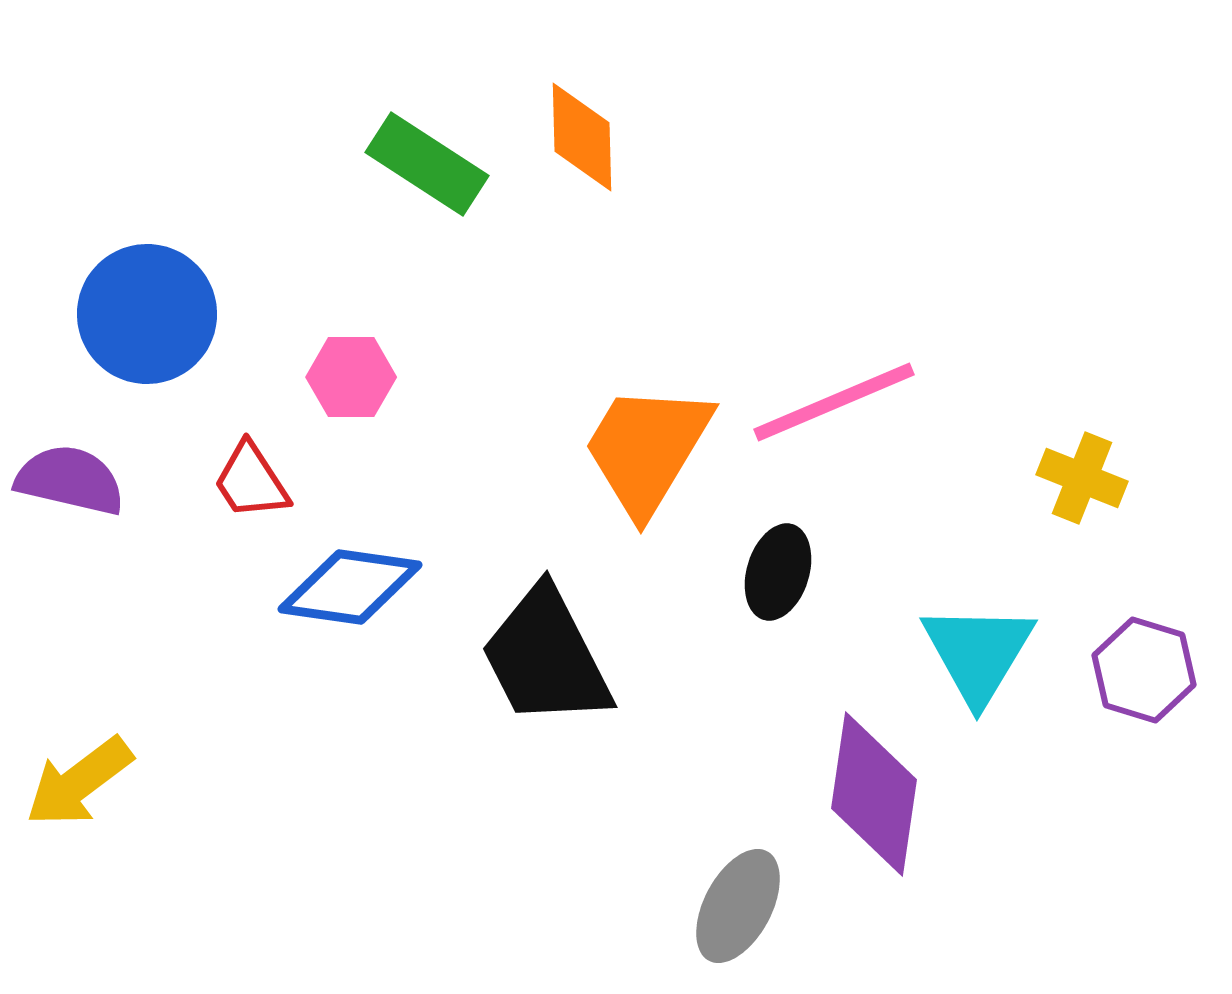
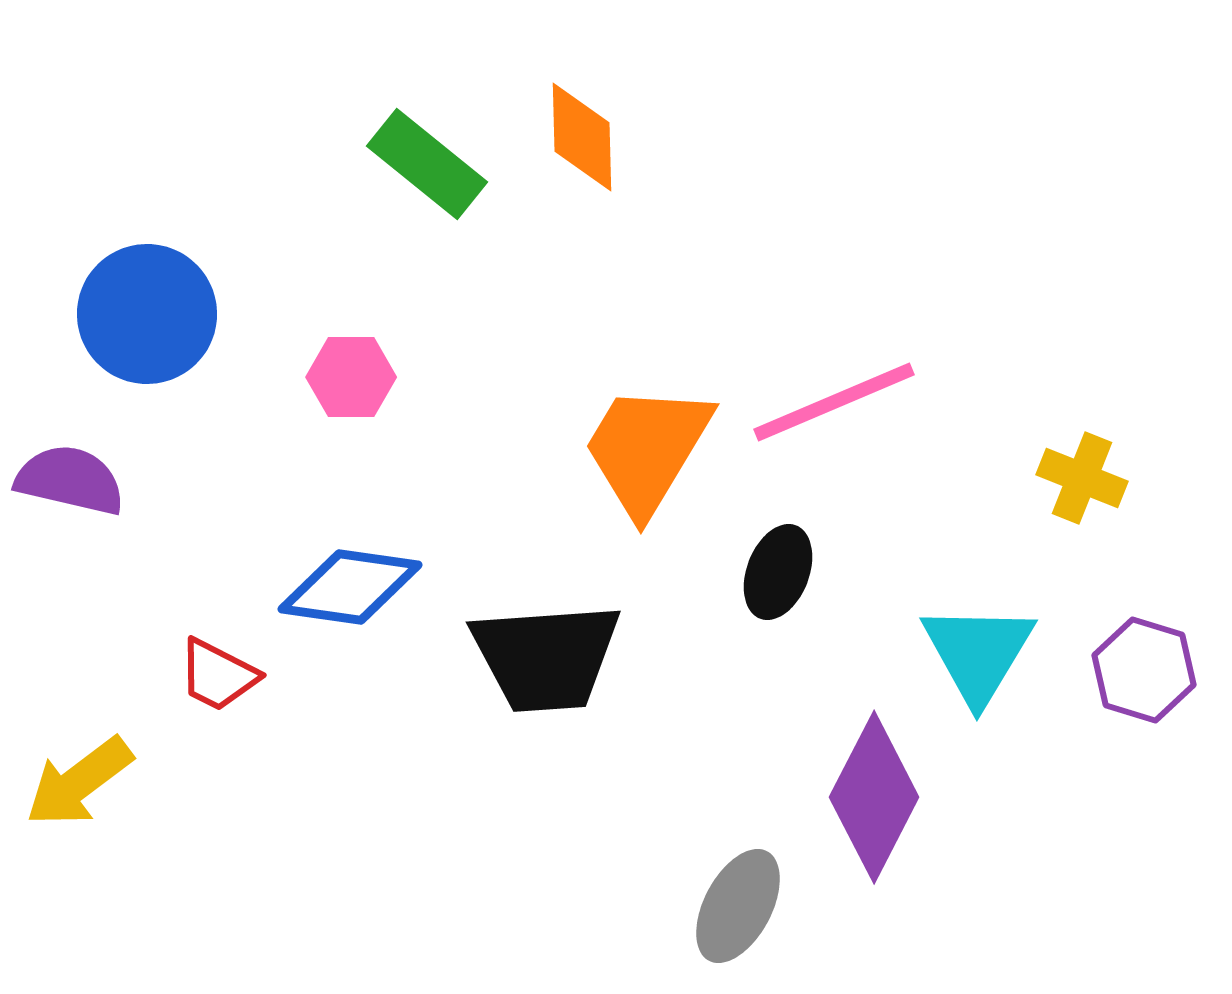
green rectangle: rotated 6 degrees clockwise
red trapezoid: moved 33 px left, 194 px down; rotated 30 degrees counterclockwise
black ellipse: rotated 4 degrees clockwise
black trapezoid: rotated 67 degrees counterclockwise
purple diamond: moved 3 px down; rotated 19 degrees clockwise
